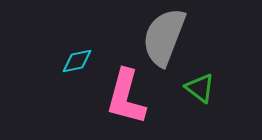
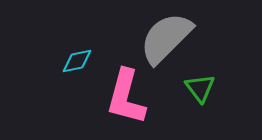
gray semicircle: moved 2 px right, 1 px down; rotated 24 degrees clockwise
green triangle: rotated 16 degrees clockwise
